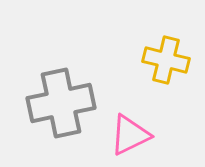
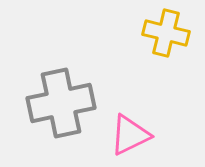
yellow cross: moved 27 px up
